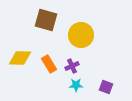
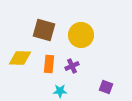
brown square: moved 2 px left, 10 px down
orange rectangle: rotated 36 degrees clockwise
cyan star: moved 16 px left, 6 px down
